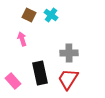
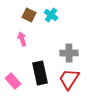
red trapezoid: moved 1 px right
